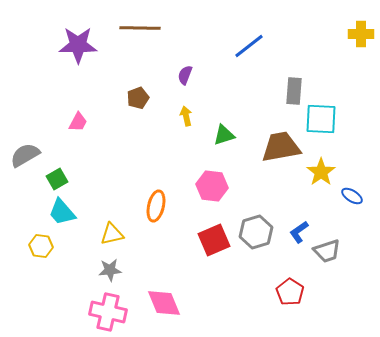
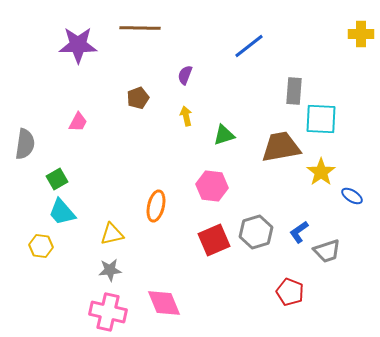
gray semicircle: moved 11 px up; rotated 128 degrees clockwise
red pentagon: rotated 12 degrees counterclockwise
